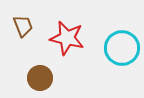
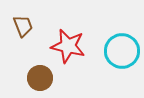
red star: moved 1 px right, 8 px down
cyan circle: moved 3 px down
